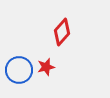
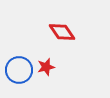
red diamond: rotated 76 degrees counterclockwise
